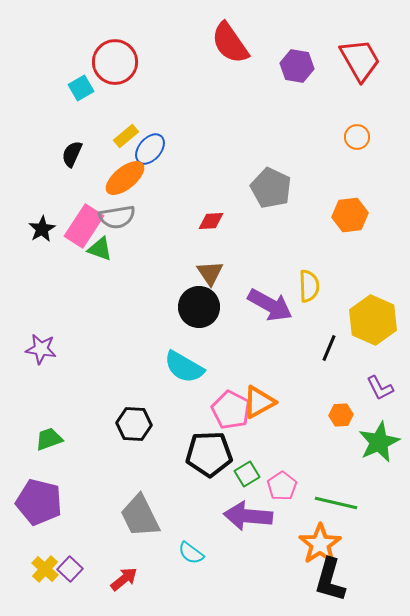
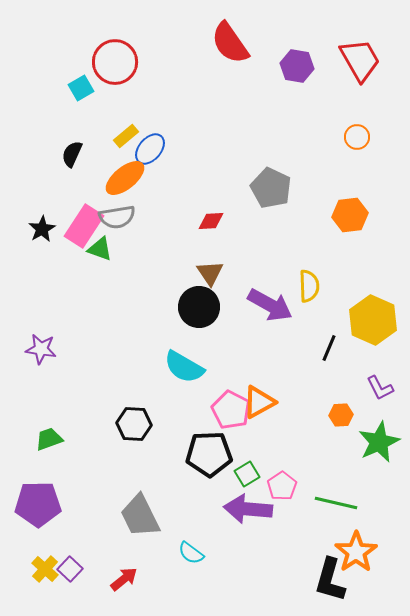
purple pentagon at (39, 502): moved 1 px left, 2 px down; rotated 15 degrees counterclockwise
purple arrow at (248, 516): moved 7 px up
orange star at (320, 544): moved 36 px right, 8 px down
